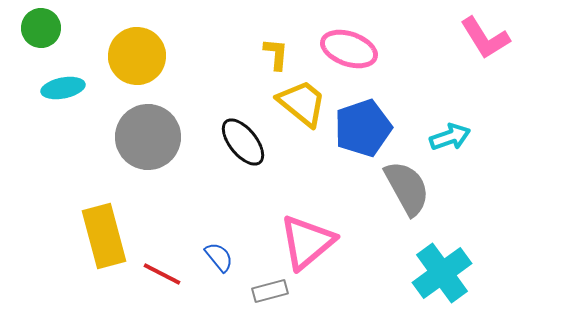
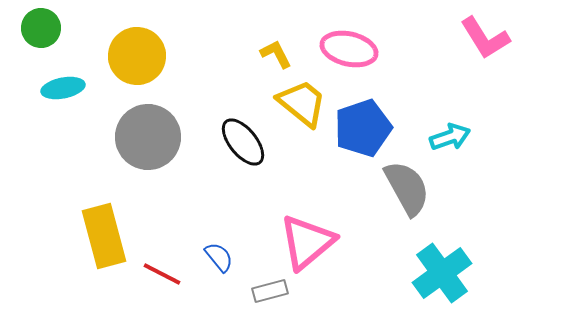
pink ellipse: rotated 6 degrees counterclockwise
yellow L-shape: rotated 32 degrees counterclockwise
